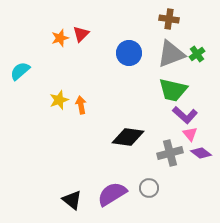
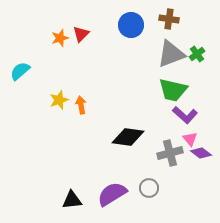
blue circle: moved 2 px right, 28 px up
pink triangle: moved 5 px down
black triangle: rotated 45 degrees counterclockwise
